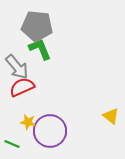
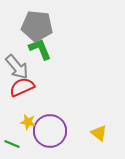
yellow triangle: moved 12 px left, 17 px down
